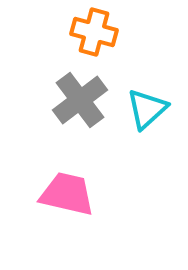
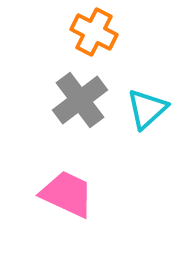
orange cross: rotated 12 degrees clockwise
pink trapezoid: rotated 12 degrees clockwise
